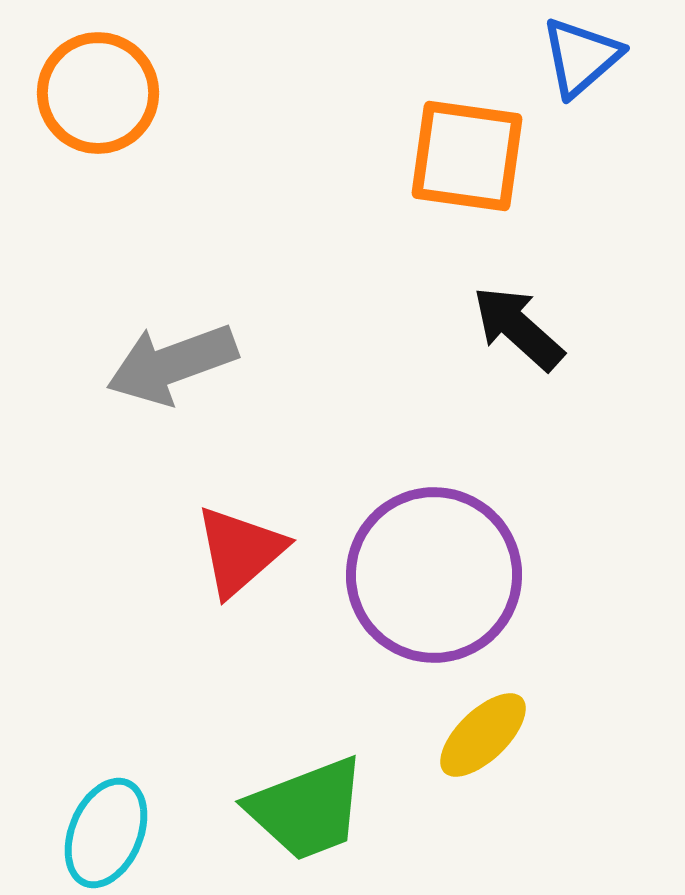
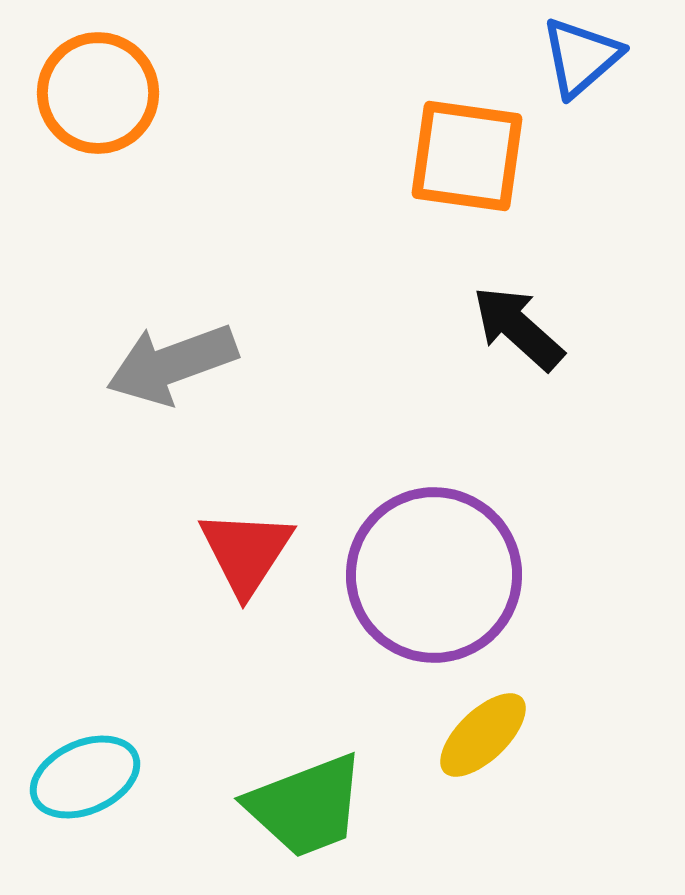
red triangle: moved 6 px right, 1 px down; rotated 16 degrees counterclockwise
green trapezoid: moved 1 px left, 3 px up
cyan ellipse: moved 21 px left, 56 px up; rotated 43 degrees clockwise
